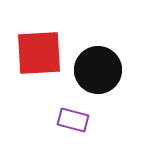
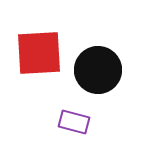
purple rectangle: moved 1 px right, 2 px down
